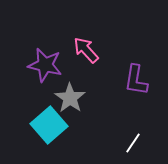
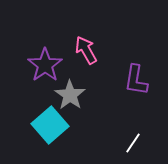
pink arrow: rotated 12 degrees clockwise
purple star: rotated 24 degrees clockwise
gray star: moved 3 px up
cyan square: moved 1 px right
